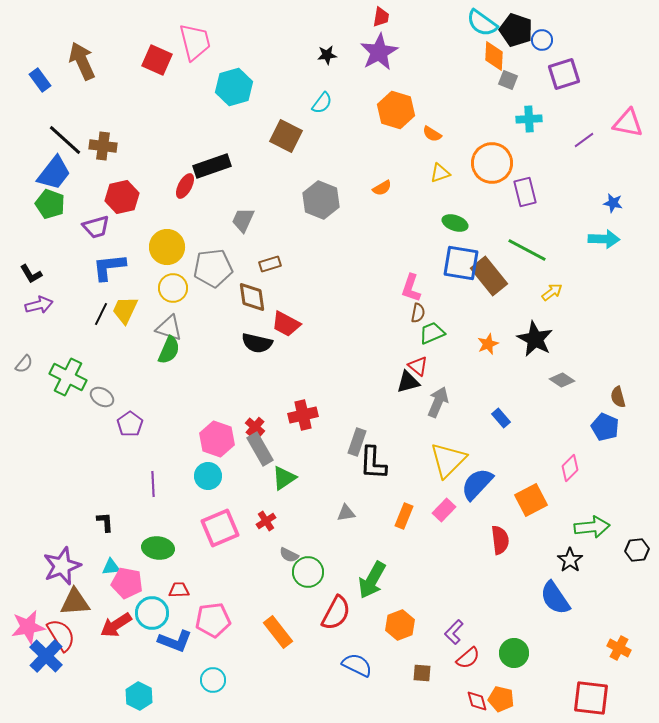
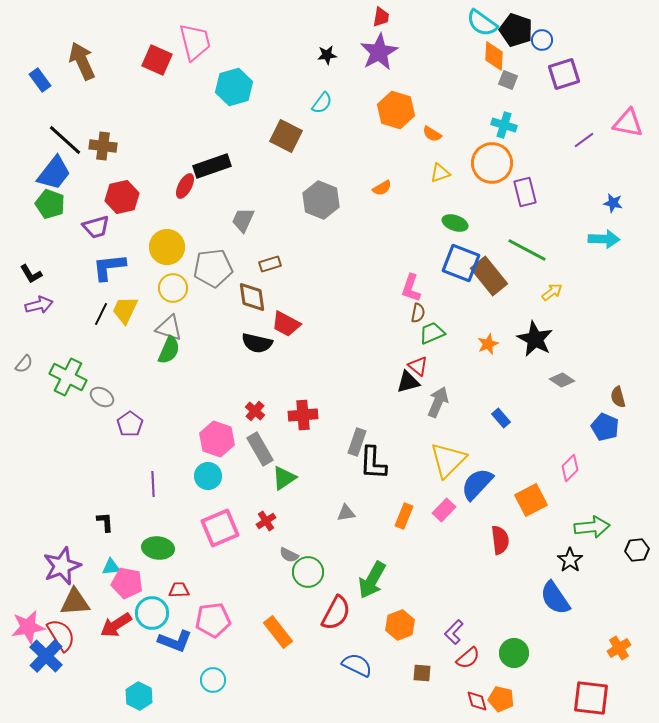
cyan cross at (529, 119): moved 25 px left, 6 px down; rotated 20 degrees clockwise
blue square at (461, 263): rotated 12 degrees clockwise
red cross at (303, 415): rotated 8 degrees clockwise
red cross at (255, 427): moved 16 px up
orange cross at (619, 648): rotated 30 degrees clockwise
